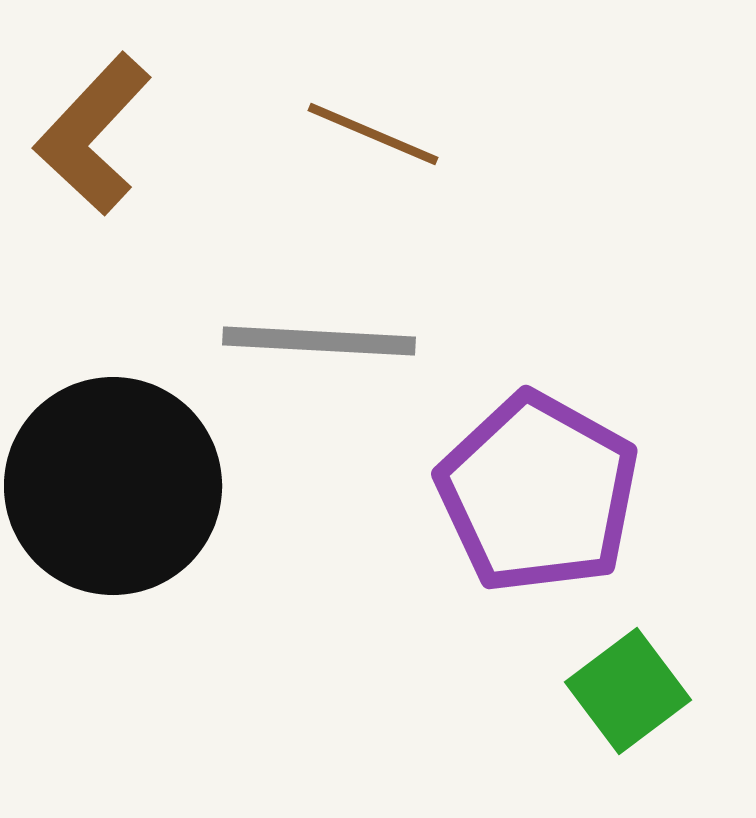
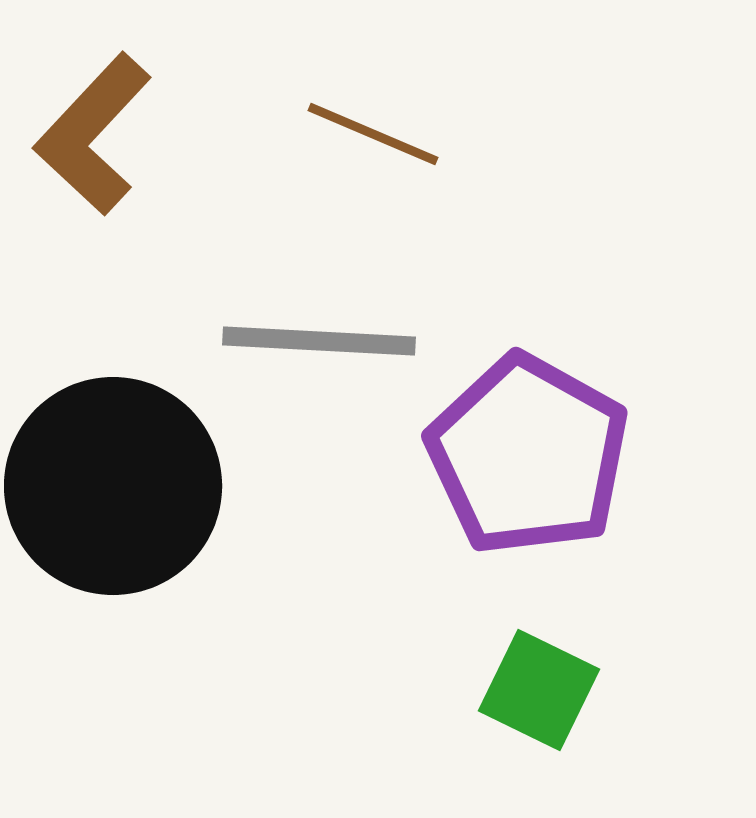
purple pentagon: moved 10 px left, 38 px up
green square: moved 89 px left, 1 px up; rotated 27 degrees counterclockwise
